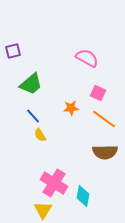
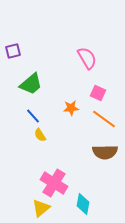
pink semicircle: rotated 30 degrees clockwise
cyan diamond: moved 8 px down
yellow triangle: moved 2 px left, 2 px up; rotated 18 degrees clockwise
